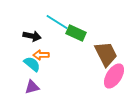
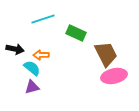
cyan line: moved 14 px left, 3 px up; rotated 50 degrees counterclockwise
black arrow: moved 17 px left, 13 px down
cyan semicircle: moved 4 px down
pink ellipse: rotated 45 degrees clockwise
